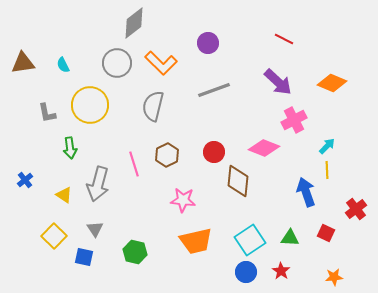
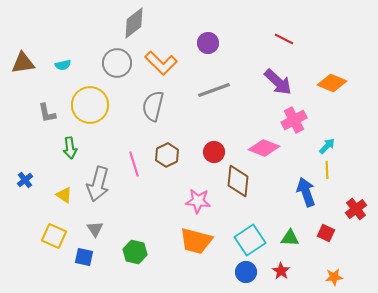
cyan semicircle: rotated 77 degrees counterclockwise
pink star: moved 15 px right, 1 px down
yellow square: rotated 20 degrees counterclockwise
orange trapezoid: rotated 28 degrees clockwise
